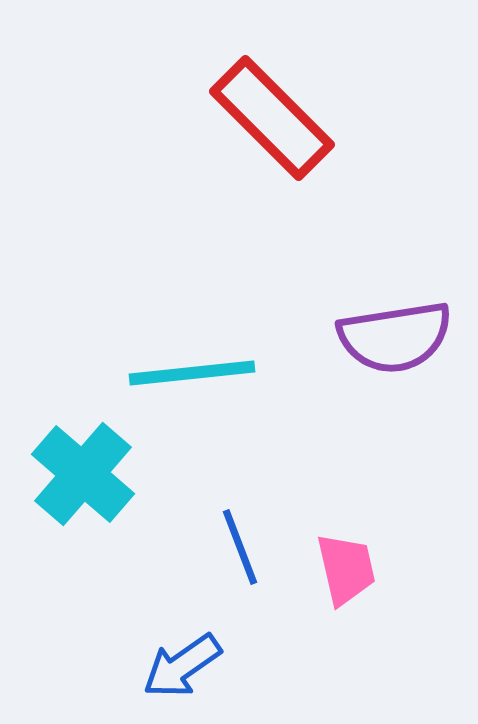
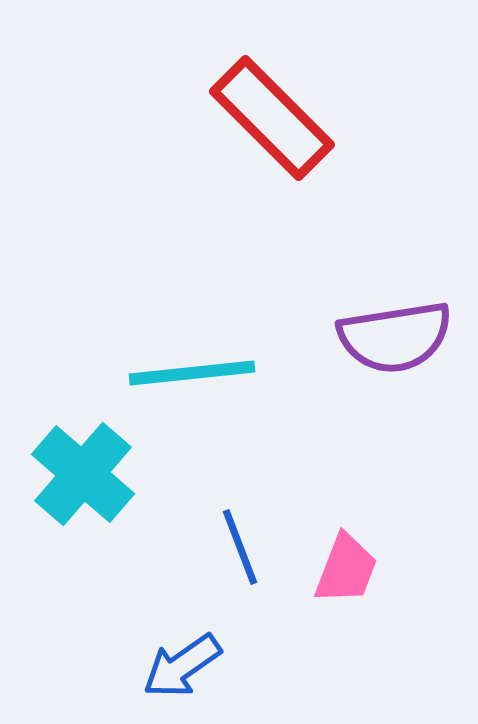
pink trapezoid: rotated 34 degrees clockwise
